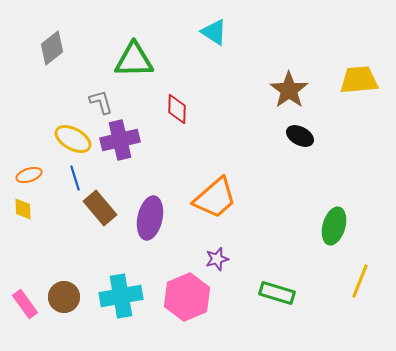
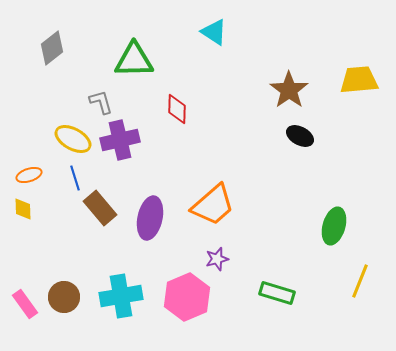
orange trapezoid: moved 2 px left, 7 px down
